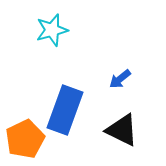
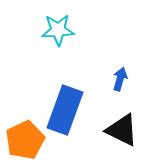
cyan star: moved 6 px right; rotated 12 degrees clockwise
blue arrow: rotated 145 degrees clockwise
orange pentagon: moved 1 px down
